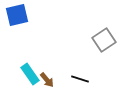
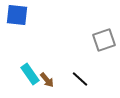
blue square: rotated 20 degrees clockwise
gray square: rotated 15 degrees clockwise
black line: rotated 24 degrees clockwise
